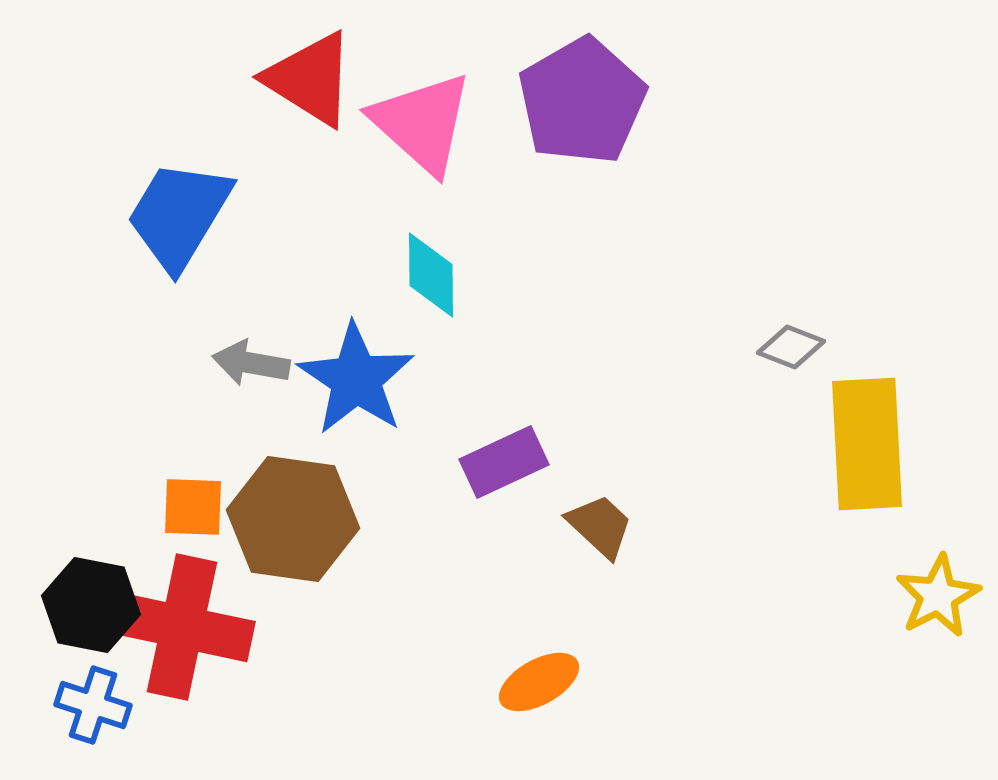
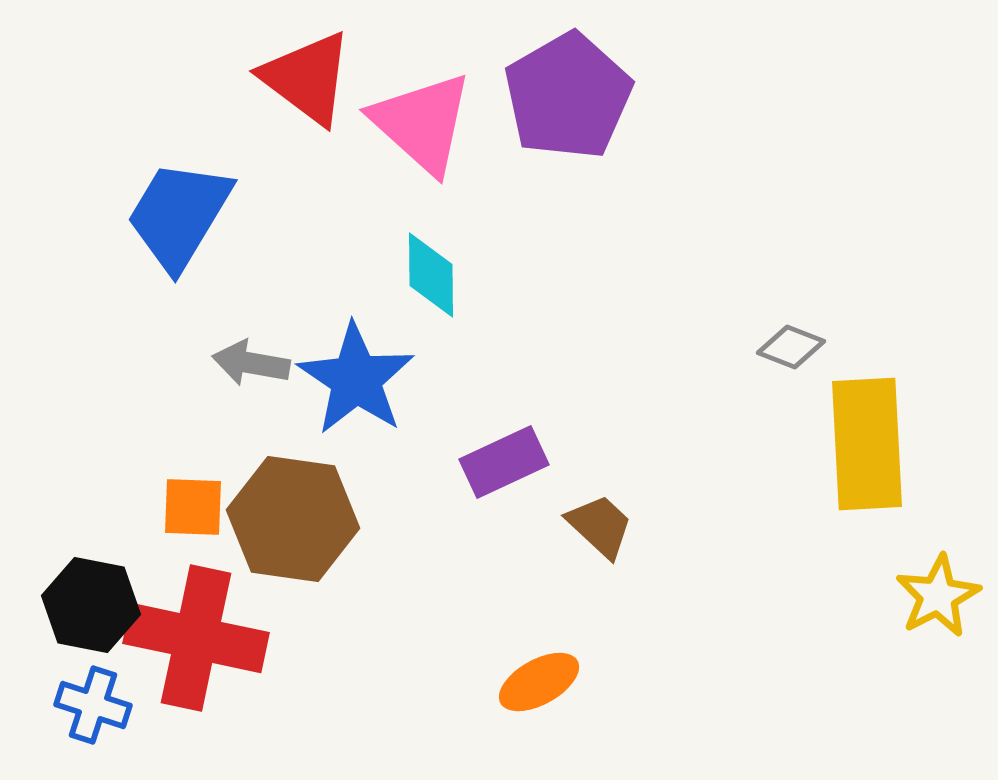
red triangle: moved 3 px left, 1 px up; rotated 5 degrees clockwise
purple pentagon: moved 14 px left, 5 px up
red cross: moved 14 px right, 11 px down
